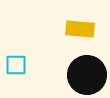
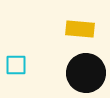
black circle: moved 1 px left, 2 px up
